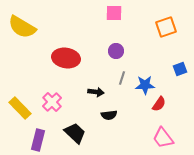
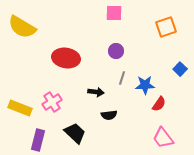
blue square: rotated 24 degrees counterclockwise
pink cross: rotated 12 degrees clockwise
yellow rectangle: rotated 25 degrees counterclockwise
